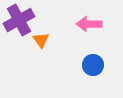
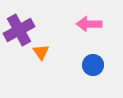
purple cross: moved 10 px down
orange triangle: moved 12 px down
